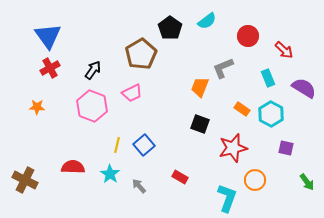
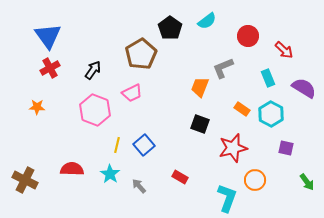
pink hexagon: moved 3 px right, 4 px down
red semicircle: moved 1 px left, 2 px down
